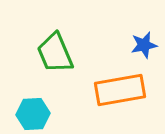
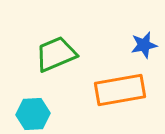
green trapezoid: moved 1 px right, 1 px down; rotated 90 degrees clockwise
